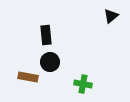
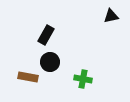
black triangle: rotated 28 degrees clockwise
black rectangle: rotated 36 degrees clockwise
green cross: moved 5 px up
